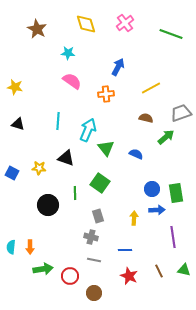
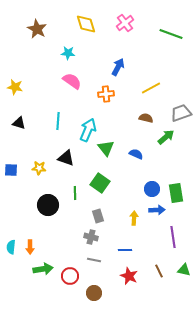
black triangle at (18, 124): moved 1 px right, 1 px up
blue square at (12, 173): moved 1 px left, 3 px up; rotated 24 degrees counterclockwise
